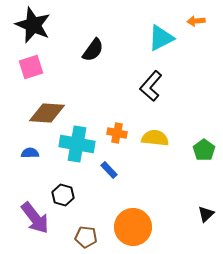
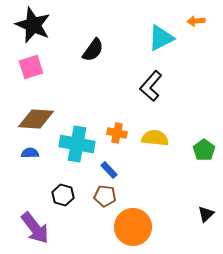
brown diamond: moved 11 px left, 6 px down
purple arrow: moved 10 px down
brown pentagon: moved 19 px right, 41 px up
